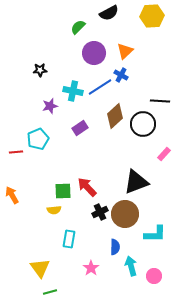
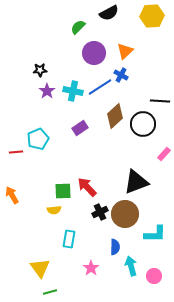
purple star: moved 3 px left, 15 px up; rotated 21 degrees counterclockwise
